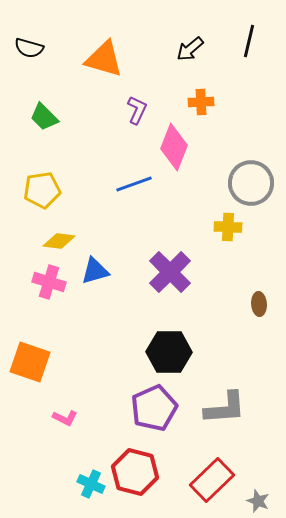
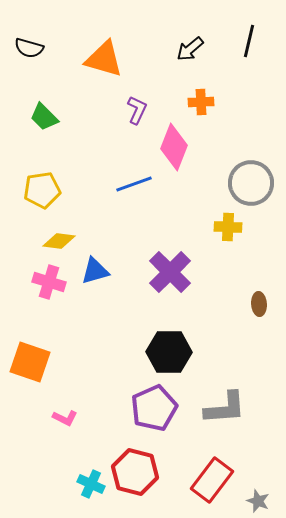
red rectangle: rotated 9 degrees counterclockwise
